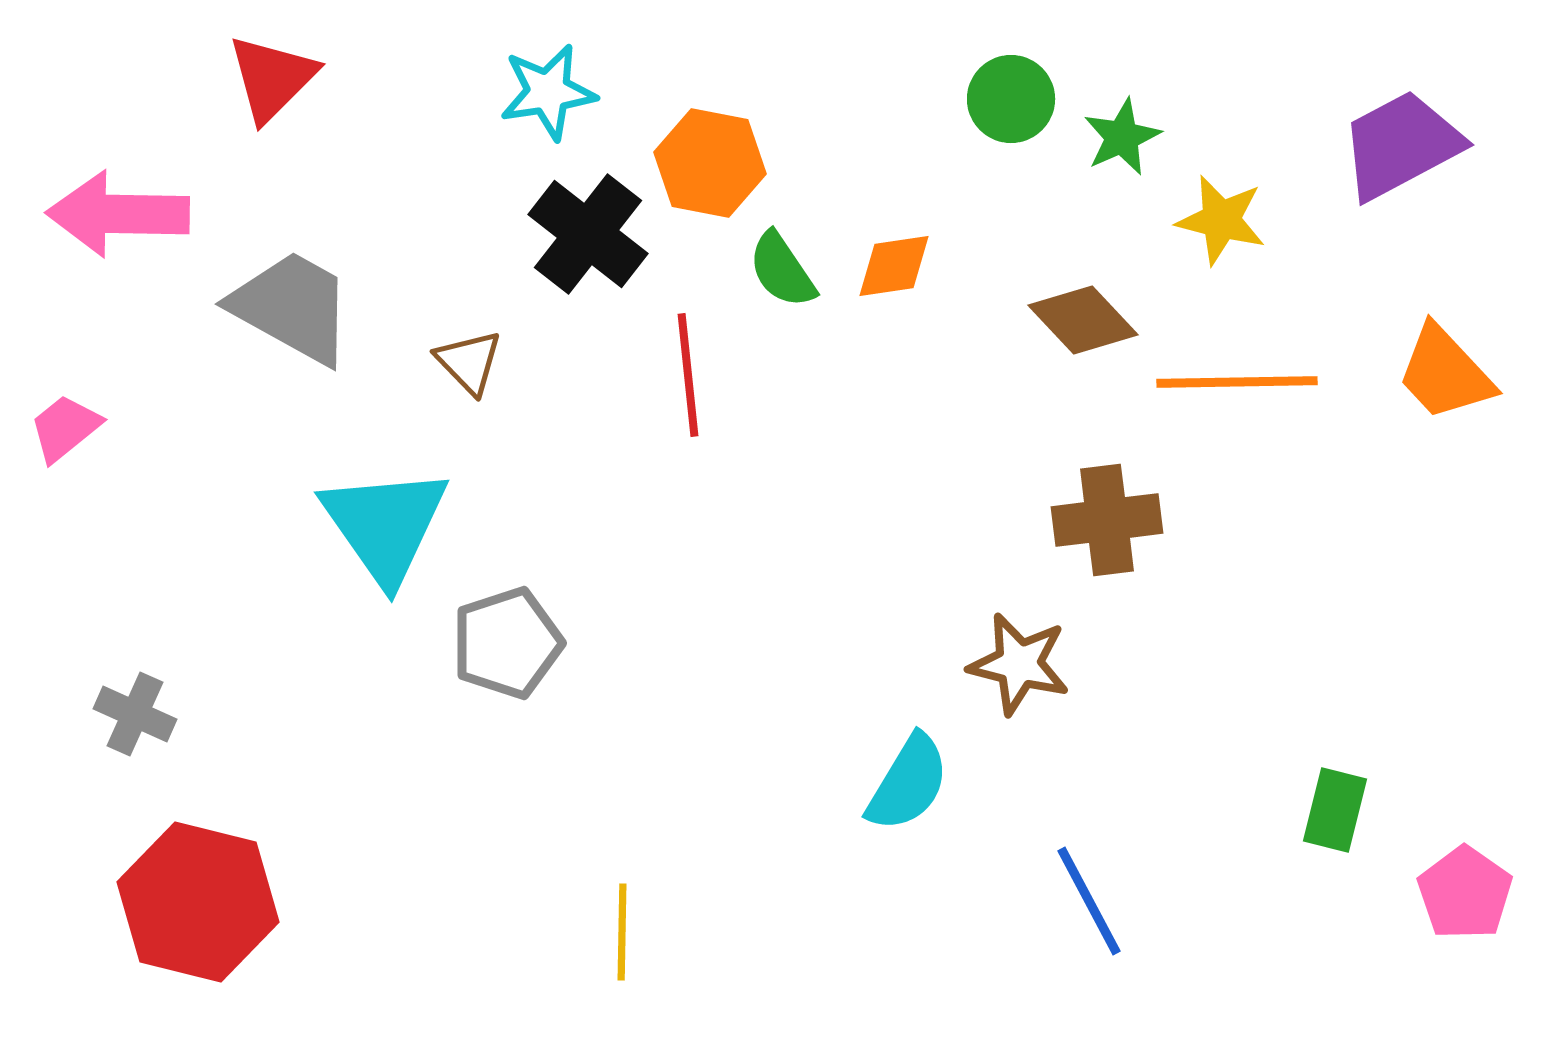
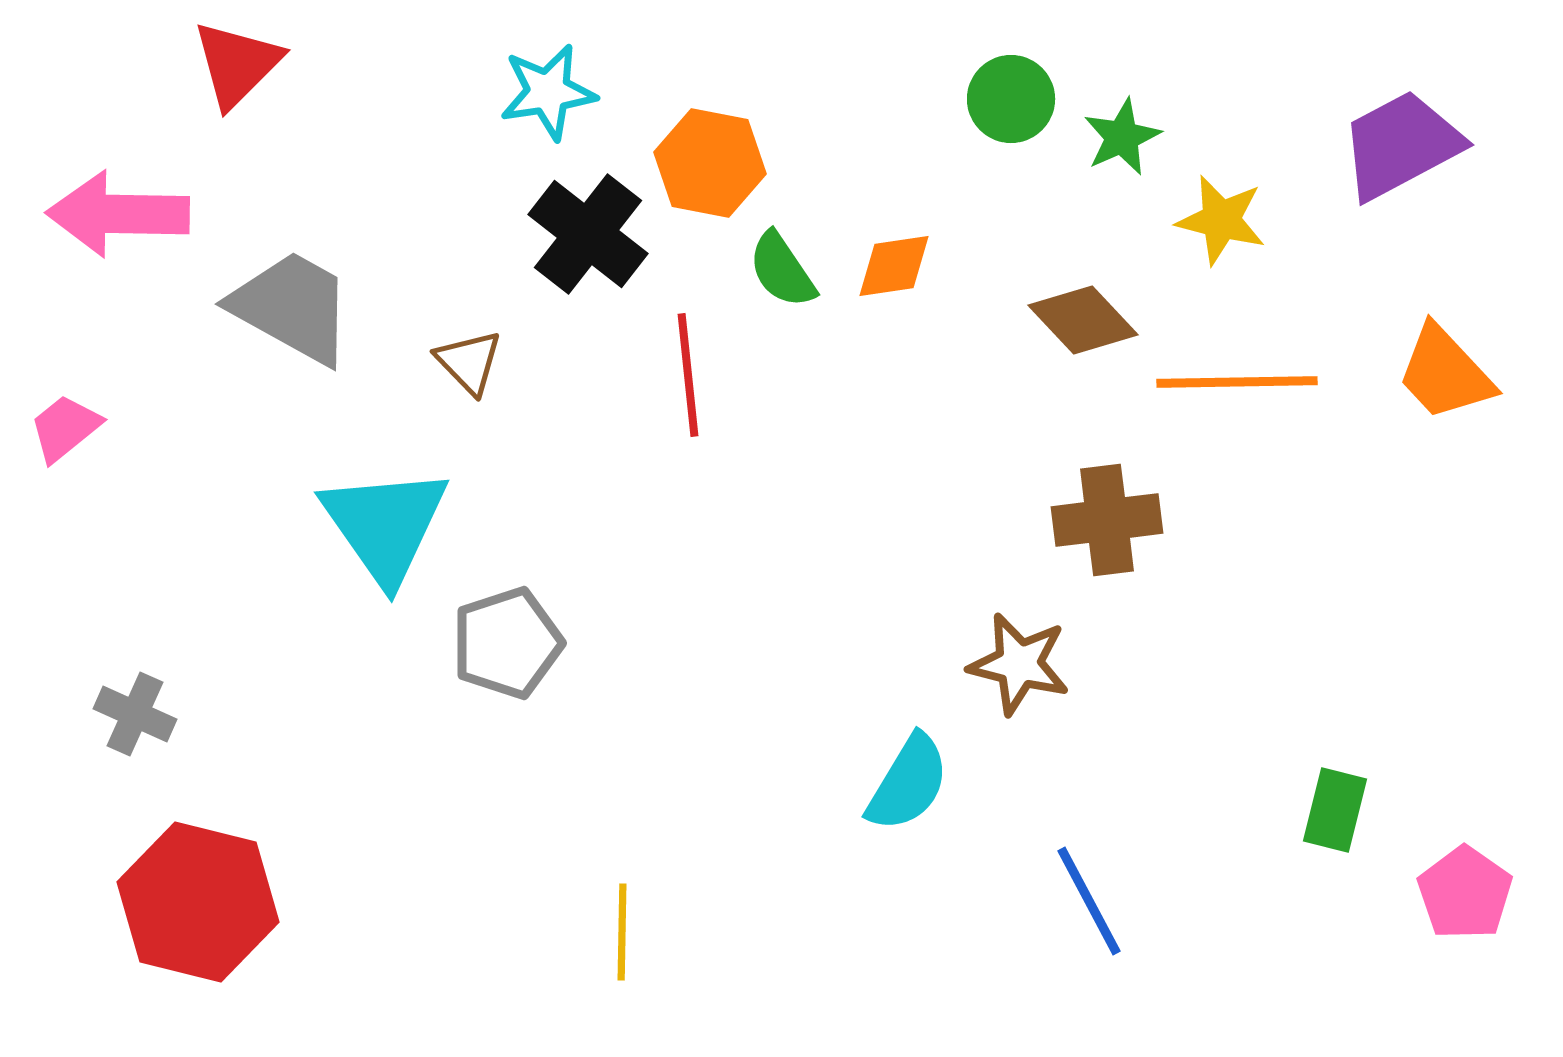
red triangle: moved 35 px left, 14 px up
